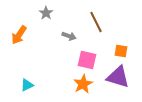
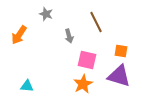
gray star: moved 1 px down; rotated 16 degrees counterclockwise
gray arrow: rotated 56 degrees clockwise
purple triangle: moved 1 px right, 1 px up
cyan triangle: moved 1 px down; rotated 32 degrees clockwise
